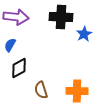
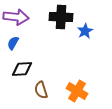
blue star: moved 1 px right, 3 px up
blue semicircle: moved 3 px right, 2 px up
black diamond: moved 3 px right, 1 px down; rotated 25 degrees clockwise
orange cross: rotated 30 degrees clockwise
